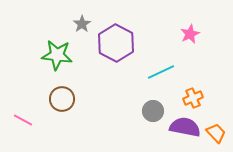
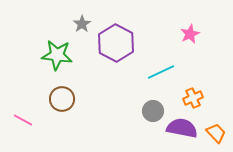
purple semicircle: moved 3 px left, 1 px down
